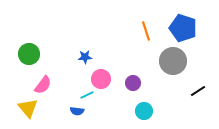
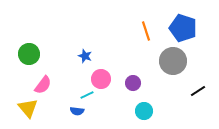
blue star: moved 1 px up; rotated 24 degrees clockwise
